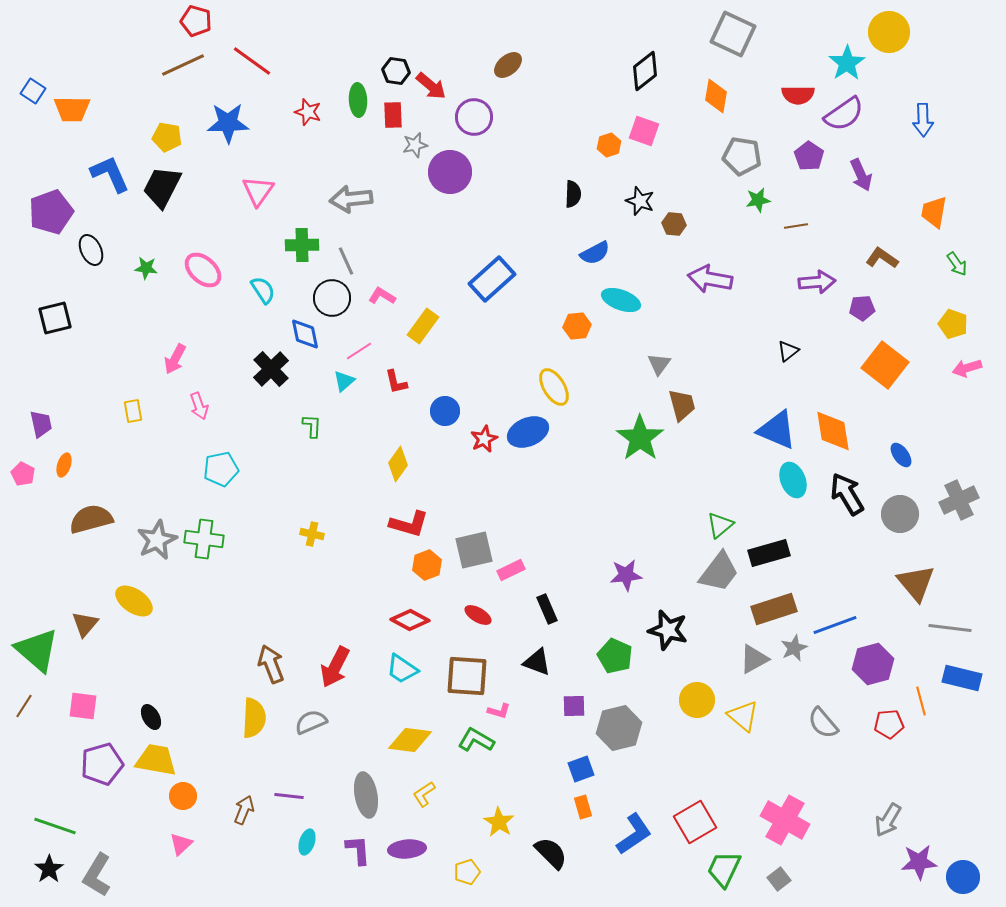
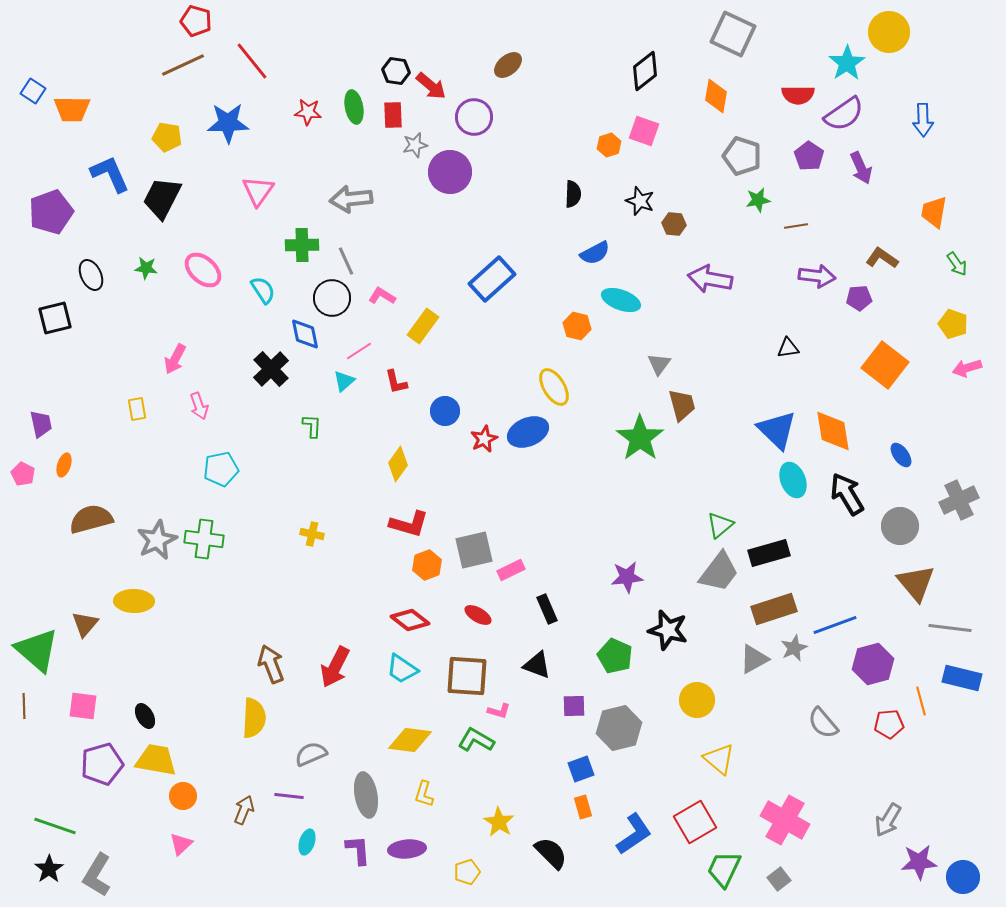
red line at (252, 61): rotated 15 degrees clockwise
green ellipse at (358, 100): moved 4 px left, 7 px down; rotated 8 degrees counterclockwise
red star at (308, 112): rotated 12 degrees counterclockwise
gray pentagon at (742, 156): rotated 9 degrees clockwise
purple arrow at (861, 175): moved 7 px up
black trapezoid at (162, 187): moved 11 px down
black ellipse at (91, 250): moved 25 px down
purple arrow at (817, 282): moved 6 px up; rotated 12 degrees clockwise
purple pentagon at (862, 308): moved 3 px left, 10 px up
orange hexagon at (577, 326): rotated 20 degrees clockwise
black triangle at (788, 351): moved 3 px up; rotated 30 degrees clockwise
yellow rectangle at (133, 411): moved 4 px right, 2 px up
blue triangle at (777, 430): rotated 21 degrees clockwise
gray circle at (900, 514): moved 12 px down
purple star at (626, 575): moved 1 px right, 2 px down
yellow ellipse at (134, 601): rotated 33 degrees counterclockwise
red diamond at (410, 620): rotated 9 degrees clockwise
black triangle at (537, 662): moved 3 px down
brown line at (24, 706): rotated 35 degrees counterclockwise
yellow triangle at (743, 716): moved 24 px left, 43 px down
black ellipse at (151, 717): moved 6 px left, 1 px up
gray semicircle at (311, 722): moved 32 px down
yellow L-shape at (424, 794): rotated 40 degrees counterclockwise
